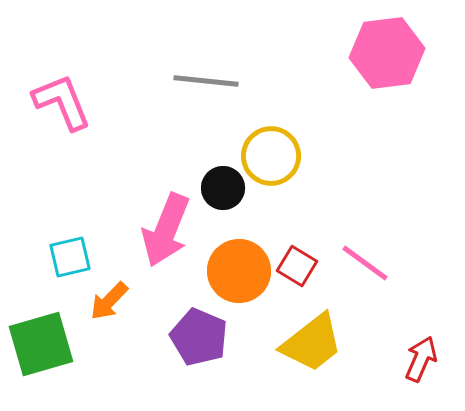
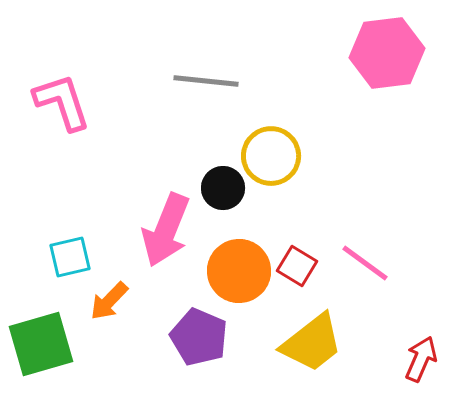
pink L-shape: rotated 4 degrees clockwise
